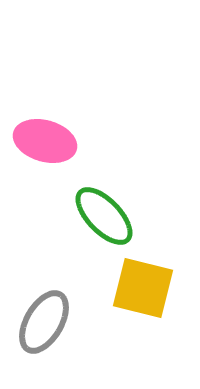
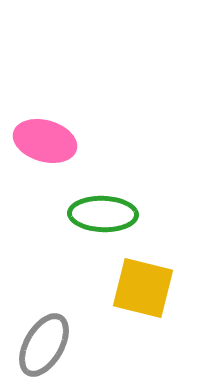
green ellipse: moved 1 px left, 2 px up; rotated 44 degrees counterclockwise
gray ellipse: moved 23 px down
